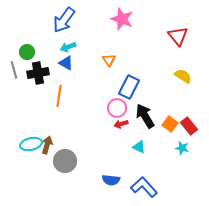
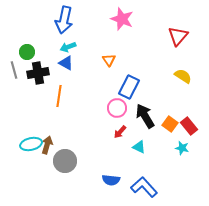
blue arrow: rotated 24 degrees counterclockwise
red triangle: rotated 20 degrees clockwise
red arrow: moved 1 px left, 8 px down; rotated 32 degrees counterclockwise
